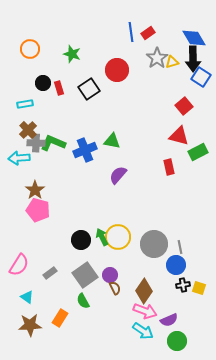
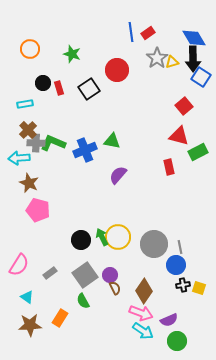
brown star at (35, 190): moved 6 px left, 7 px up; rotated 12 degrees counterclockwise
pink arrow at (145, 311): moved 4 px left, 2 px down
